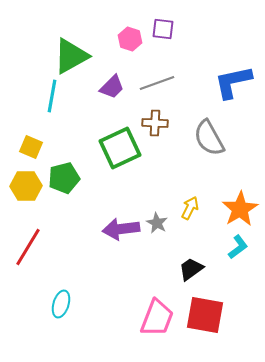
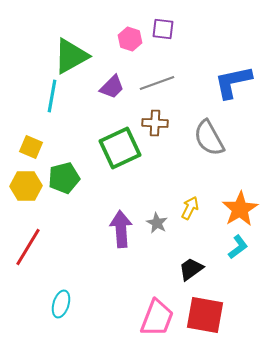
purple arrow: rotated 93 degrees clockwise
